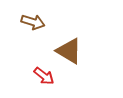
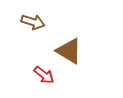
red arrow: moved 1 px up
